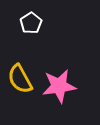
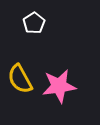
white pentagon: moved 3 px right
